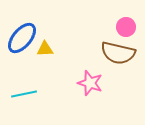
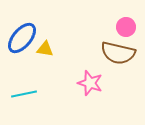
yellow triangle: rotated 12 degrees clockwise
